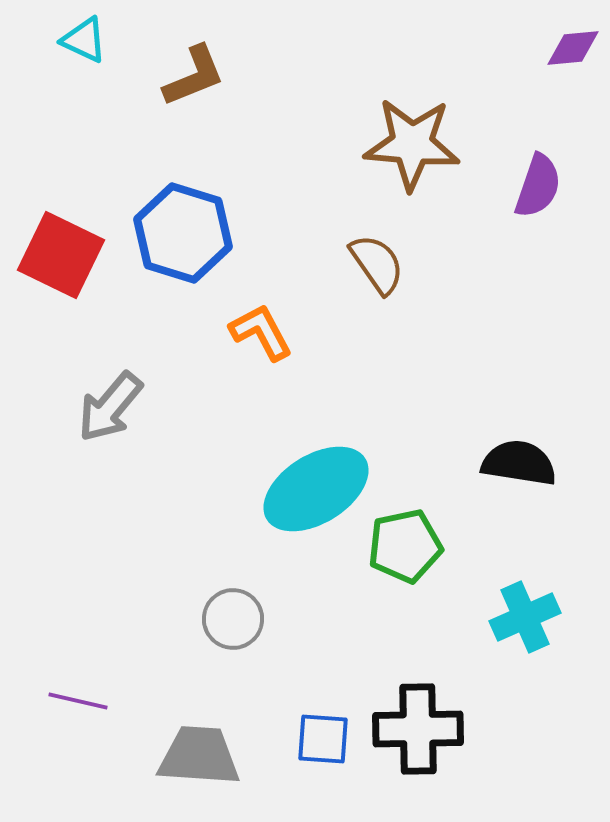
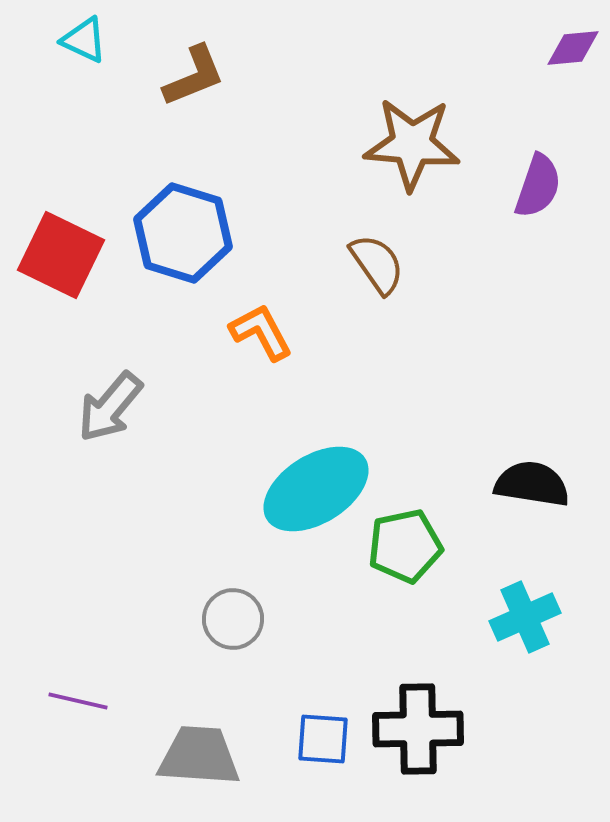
black semicircle: moved 13 px right, 21 px down
